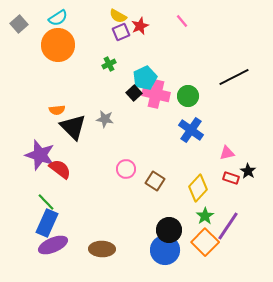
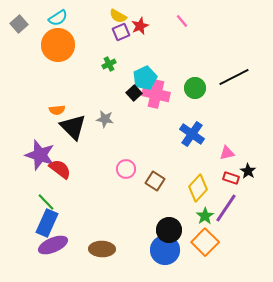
green circle: moved 7 px right, 8 px up
blue cross: moved 1 px right, 4 px down
purple line: moved 2 px left, 18 px up
